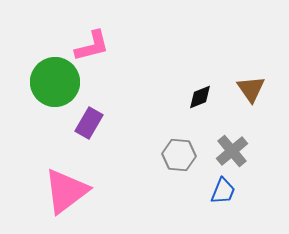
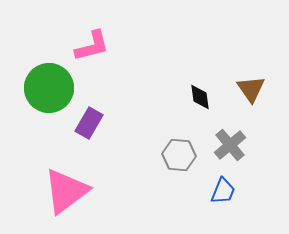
green circle: moved 6 px left, 6 px down
black diamond: rotated 76 degrees counterclockwise
gray cross: moved 2 px left, 6 px up
